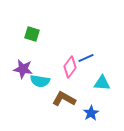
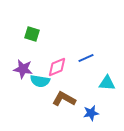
pink diamond: moved 13 px left; rotated 30 degrees clockwise
cyan triangle: moved 5 px right
blue star: rotated 21 degrees clockwise
